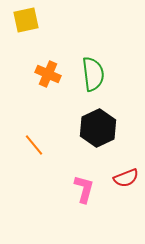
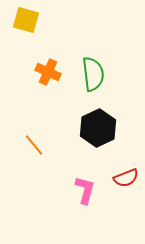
yellow square: rotated 28 degrees clockwise
orange cross: moved 2 px up
pink L-shape: moved 1 px right, 1 px down
